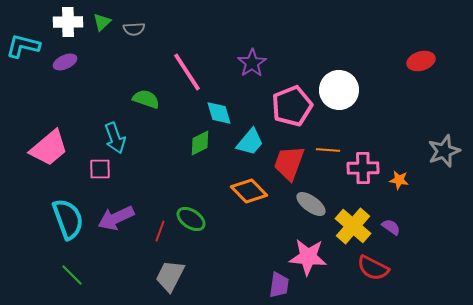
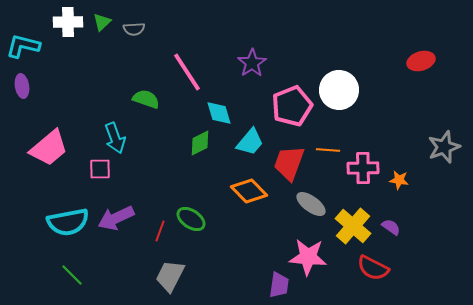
purple ellipse: moved 43 px left, 24 px down; rotated 75 degrees counterclockwise
gray star: moved 4 px up
cyan semicircle: moved 3 px down; rotated 99 degrees clockwise
